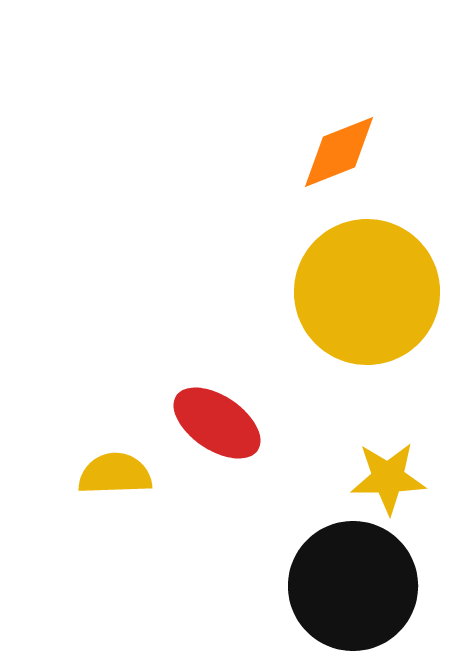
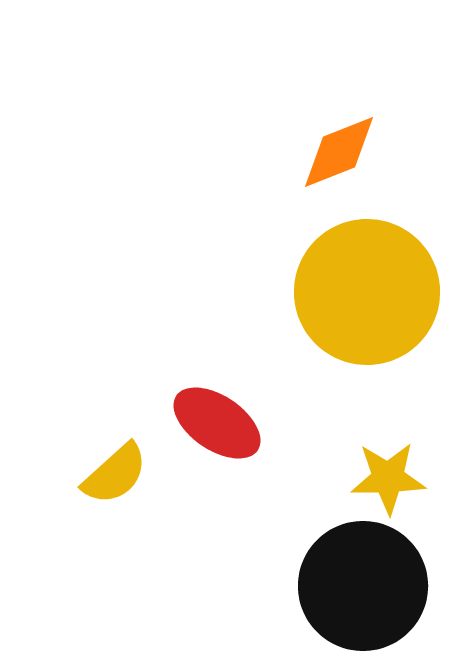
yellow semicircle: rotated 140 degrees clockwise
black circle: moved 10 px right
